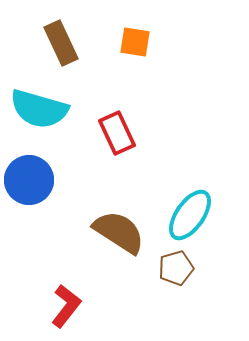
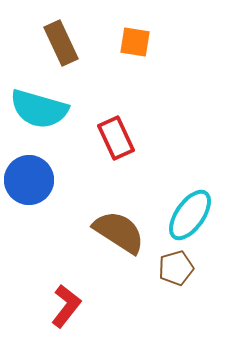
red rectangle: moved 1 px left, 5 px down
